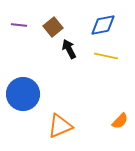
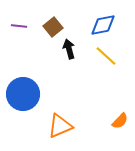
purple line: moved 1 px down
black arrow: rotated 12 degrees clockwise
yellow line: rotated 30 degrees clockwise
